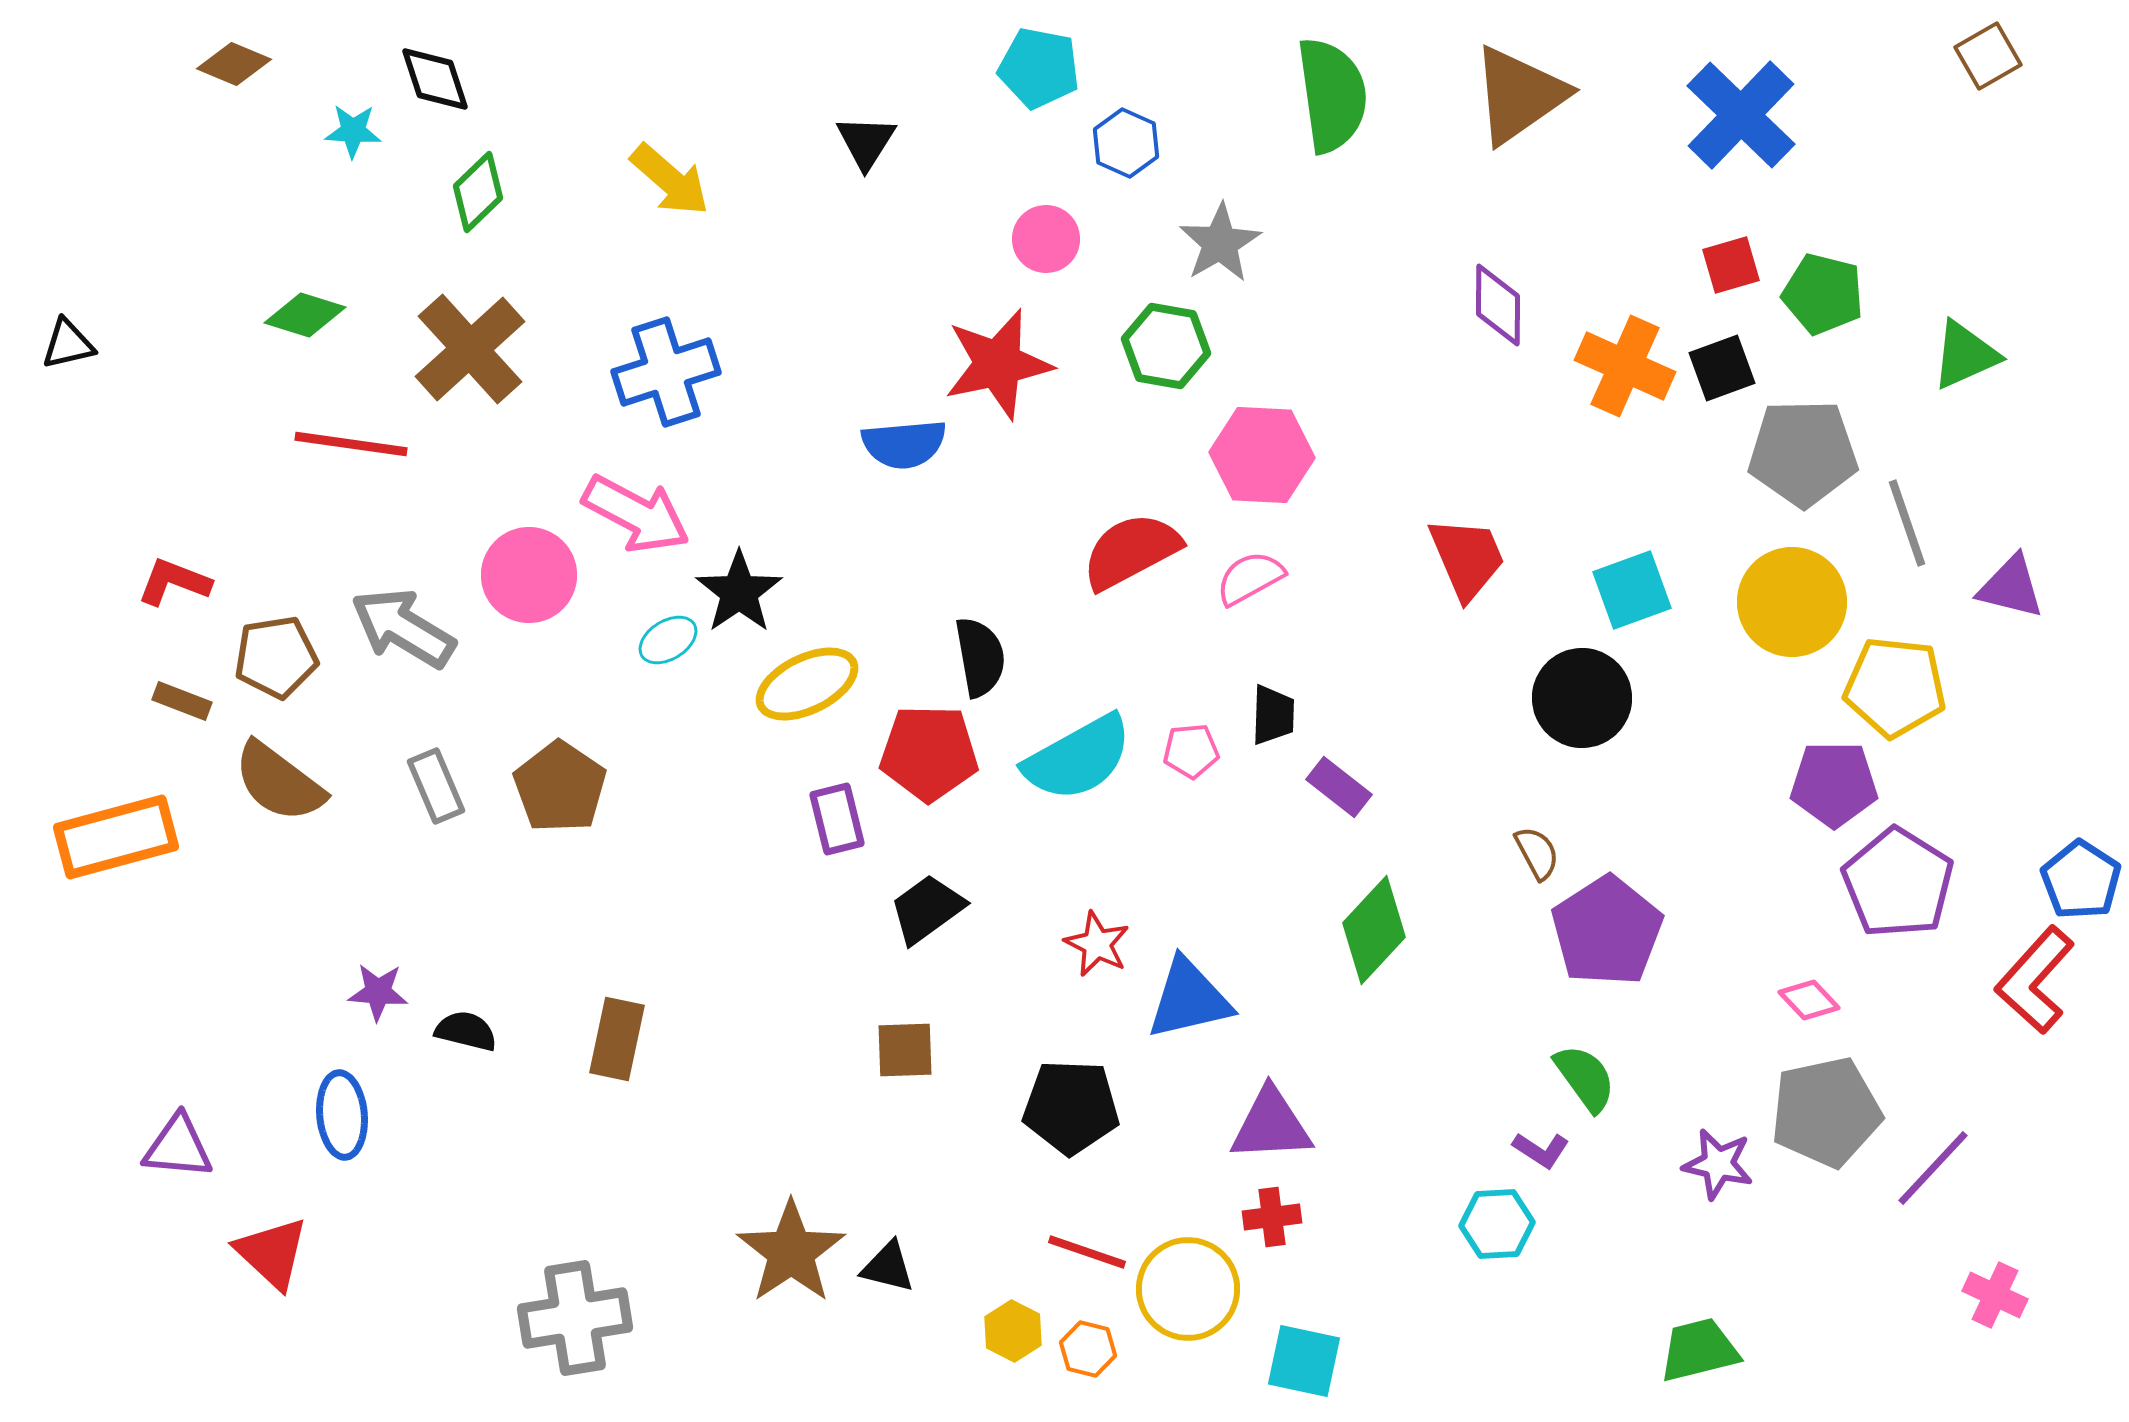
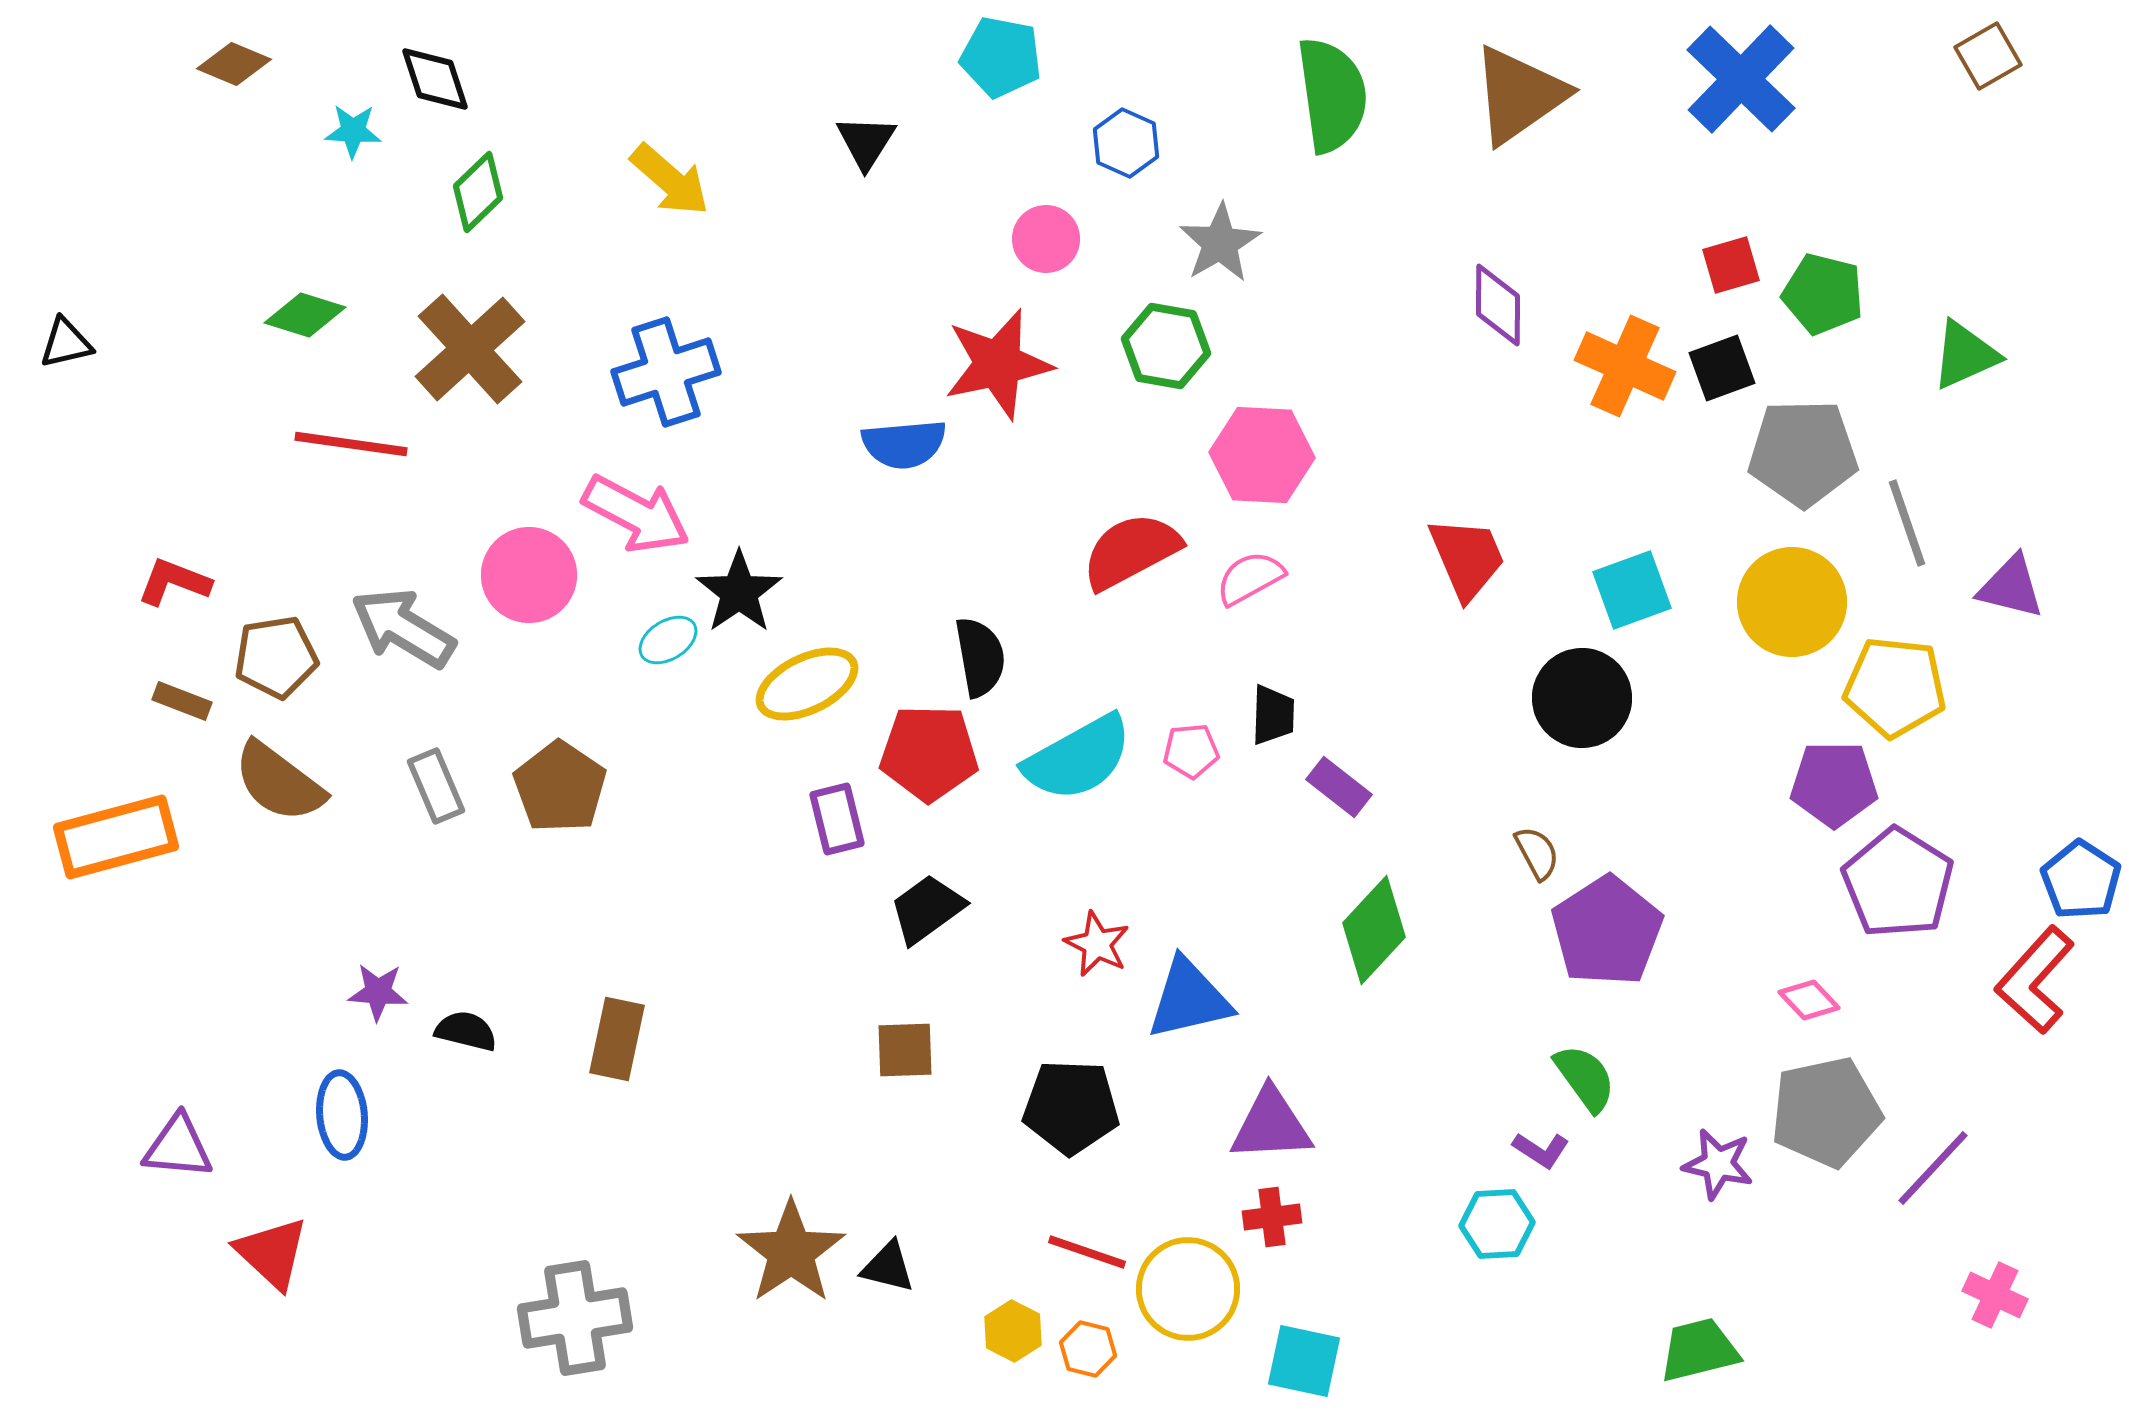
cyan pentagon at (1039, 68): moved 38 px left, 11 px up
blue cross at (1741, 115): moved 36 px up
black triangle at (68, 344): moved 2 px left, 1 px up
